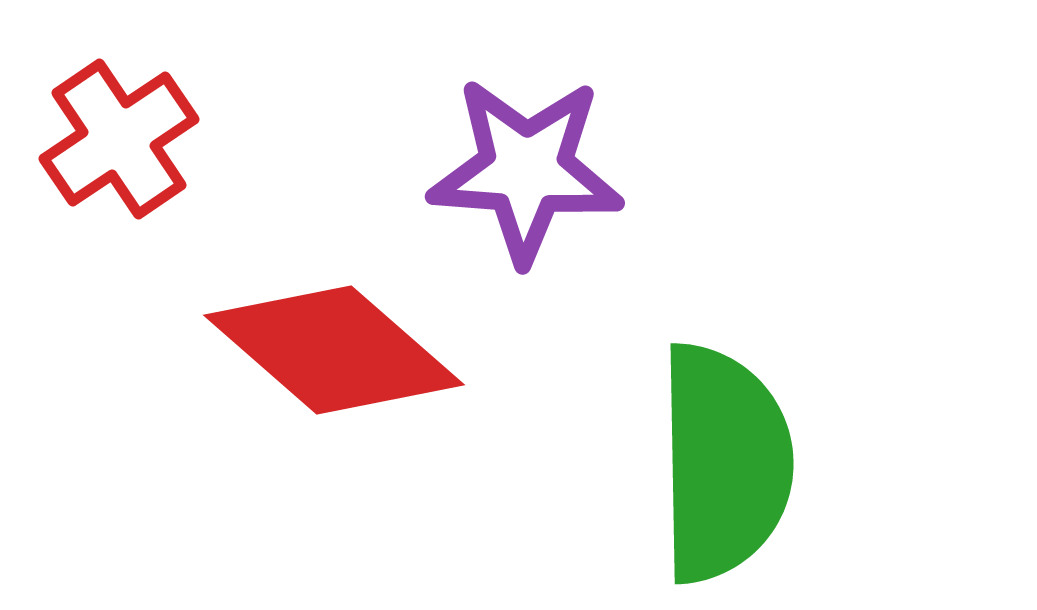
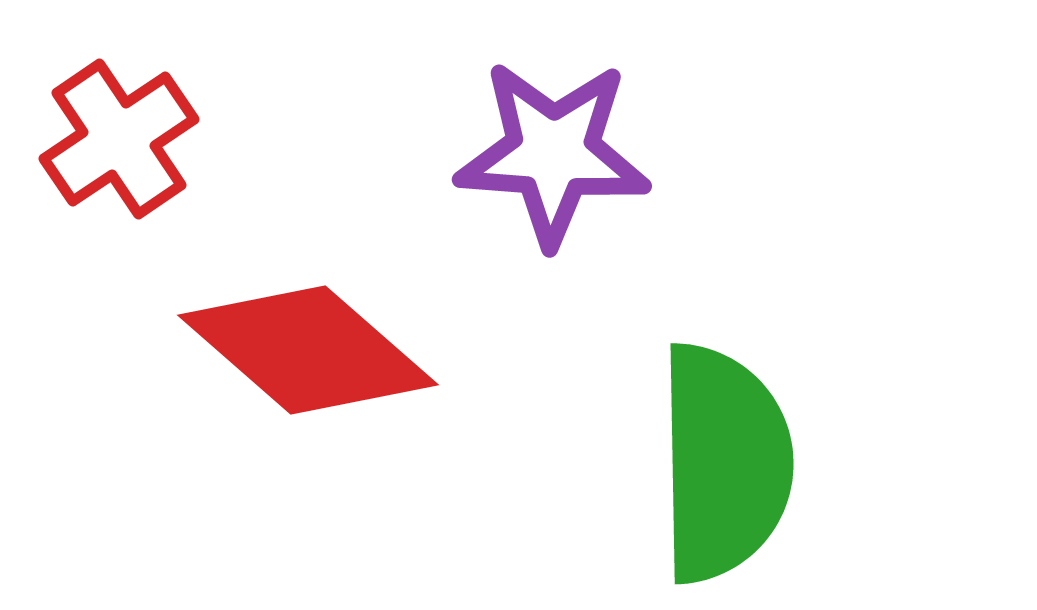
purple star: moved 27 px right, 17 px up
red diamond: moved 26 px left
